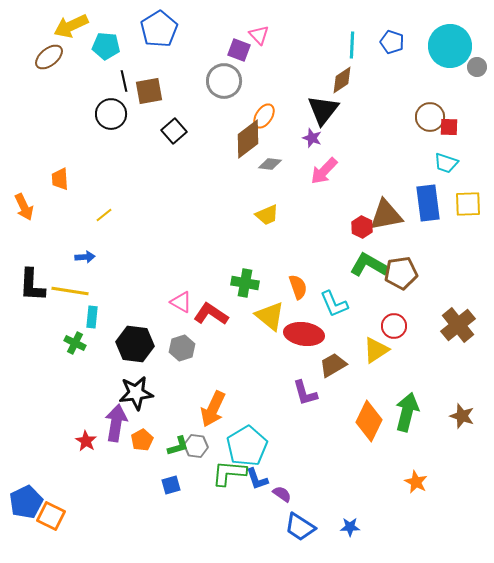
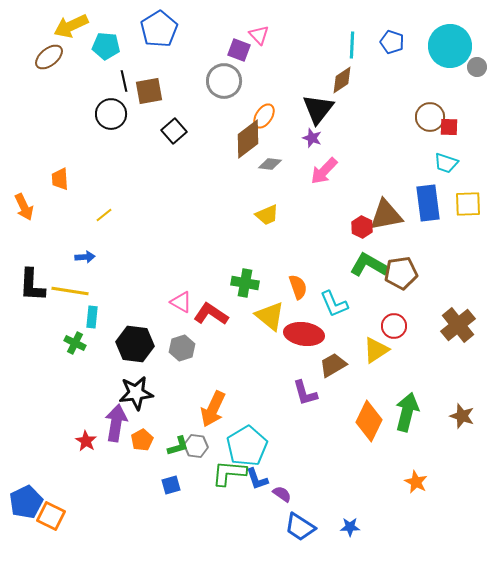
black triangle at (323, 110): moved 5 px left, 1 px up
